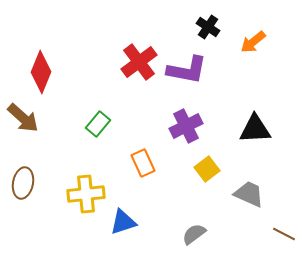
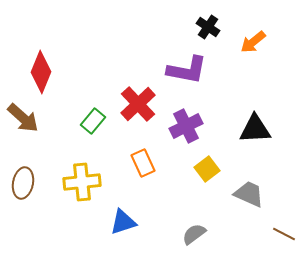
red cross: moved 1 px left, 42 px down; rotated 6 degrees counterclockwise
green rectangle: moved 5 px left, 3 px up
yellow cross: moved 4 px left, 12 px up
